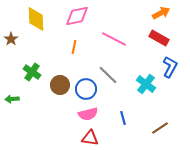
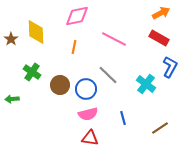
yellow diamond: moved 13 px down
